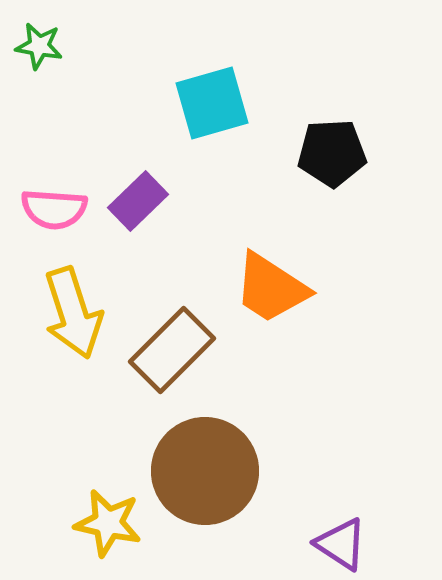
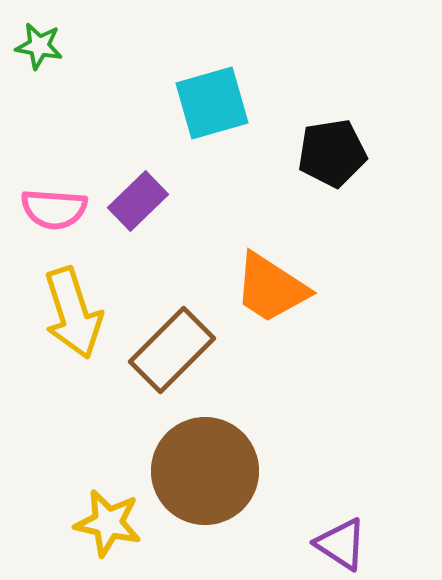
black pentagon: rotated 6 degrees counterclockwise
